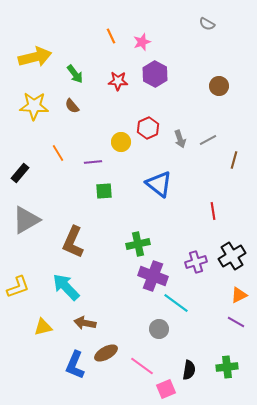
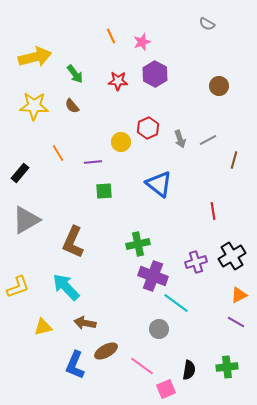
brown ellipse at (106, 353): moved 2 px up
